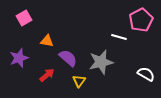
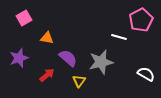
orange triangle: moved 3 px up
